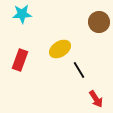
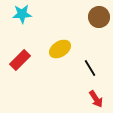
brown circle: moved 5 px up
red rectangle: rotated 25 degrees clockwise
black line: moved 11 px right, 2 px up
